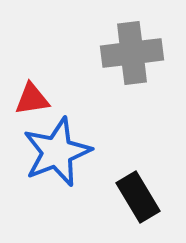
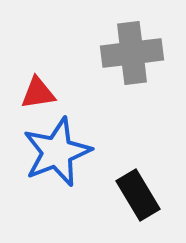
red triangle: moved 6 px right, 6 px up
black rectangle: moved 2 px up
